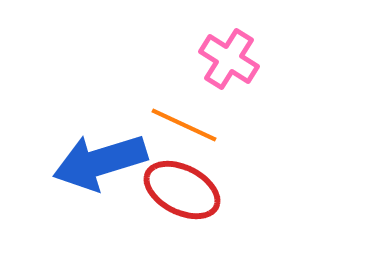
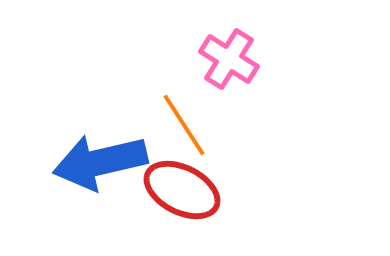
orange line: rotated 32 degrees clockwise
blue arrow: rotated 4 degrees clockwise
